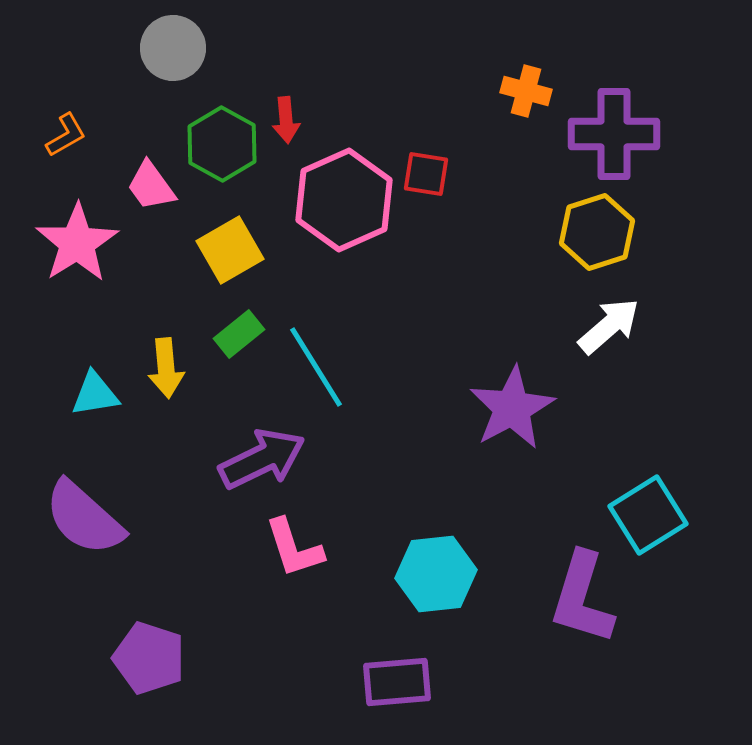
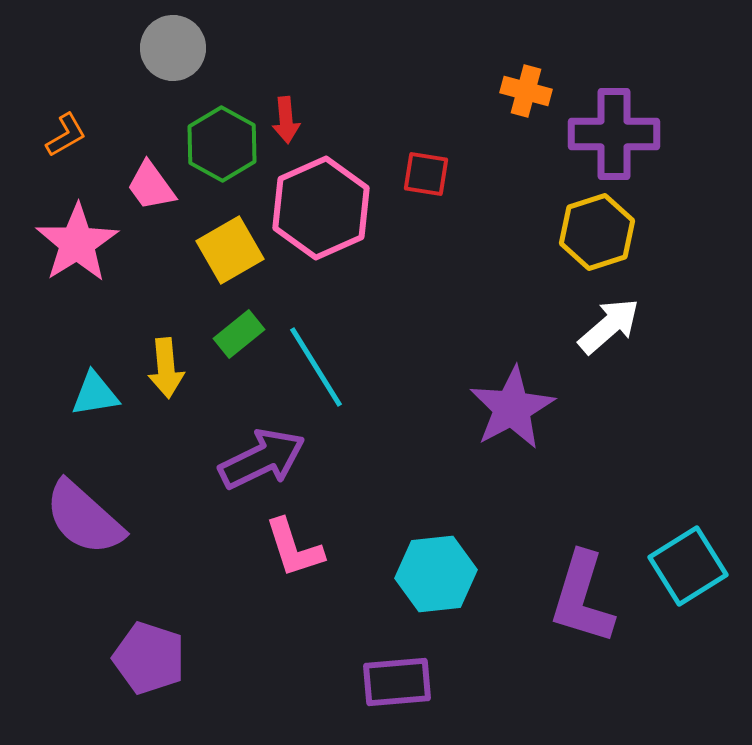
pink hexagon: moved 23 px left, 8 px down
cyan square: moved 40 px right, 51 px down
